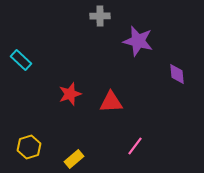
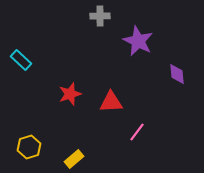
purple star: rotated 12 degrees clockwise
pink line: moved 2 px right, 14 px up
